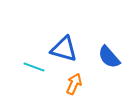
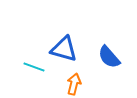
orange arrow: rotated 10 degrees counterclockwise
